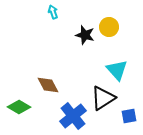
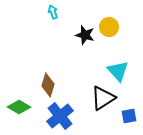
cyan triangle: moved 1 px right, 1 px down
brown diamond: rotated 45 degrees clockwise
blue cross: moved 13 px left
